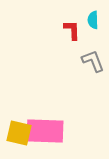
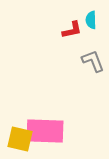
cyan semicircle: moved 2 px left
red L-shape: rotated 80 degrees clockwise
yellow square: moved 1 px right, 6 px down
